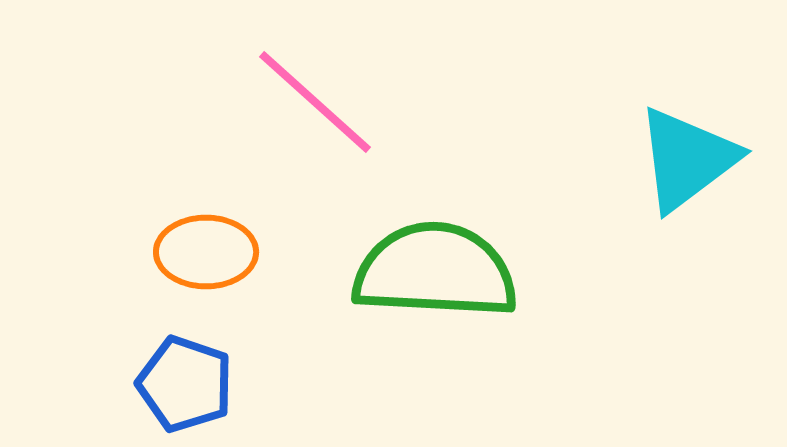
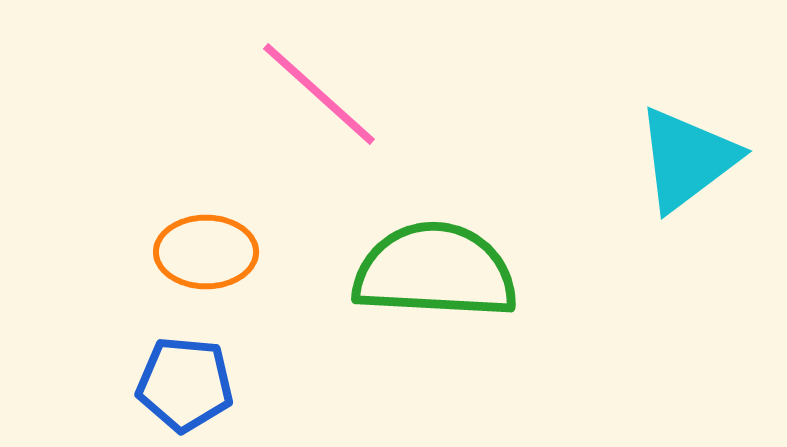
pink line: moved 4 px right, 8 px up
blue pentagon: rotated 14 degrees counterclockwise
